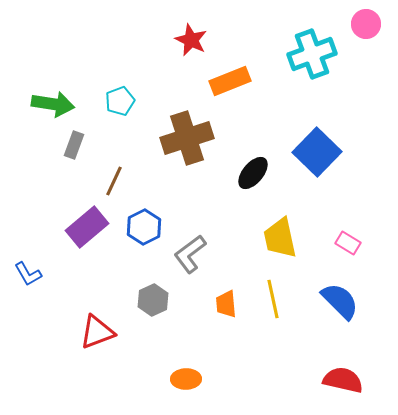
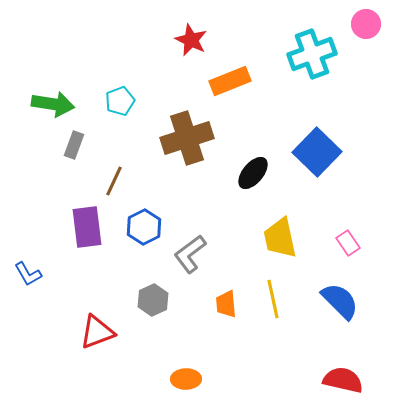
purple rectangle: rotated 57 degrees counterclockwise
pink rectangle: rotated 25 degrees clockwise
